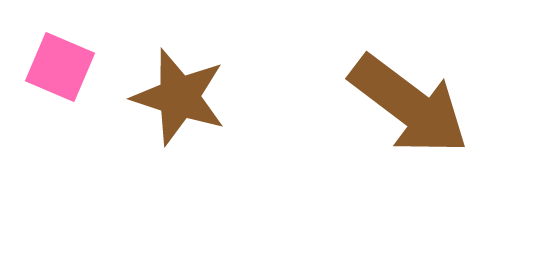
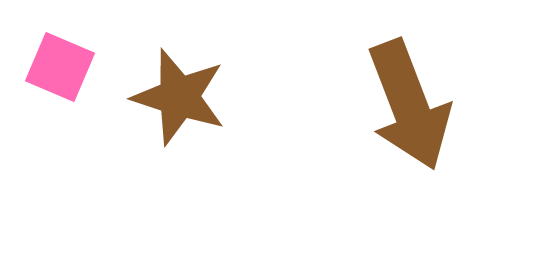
brown arrow: rotated 32 degrees clockwise
